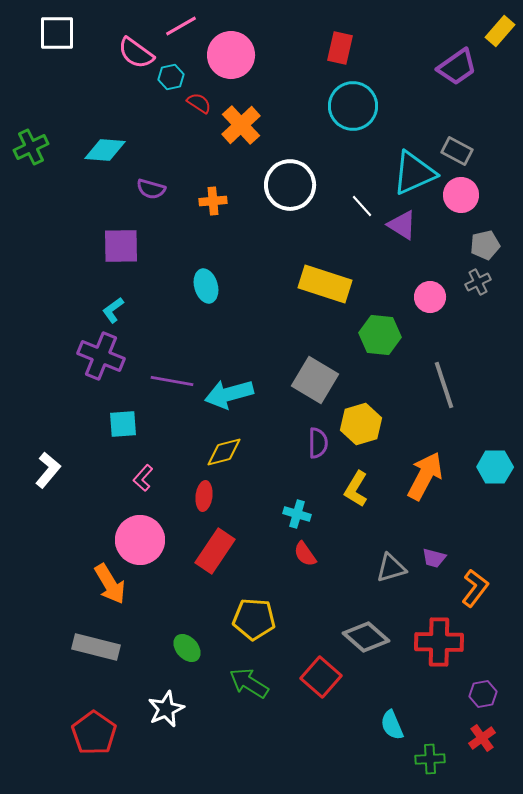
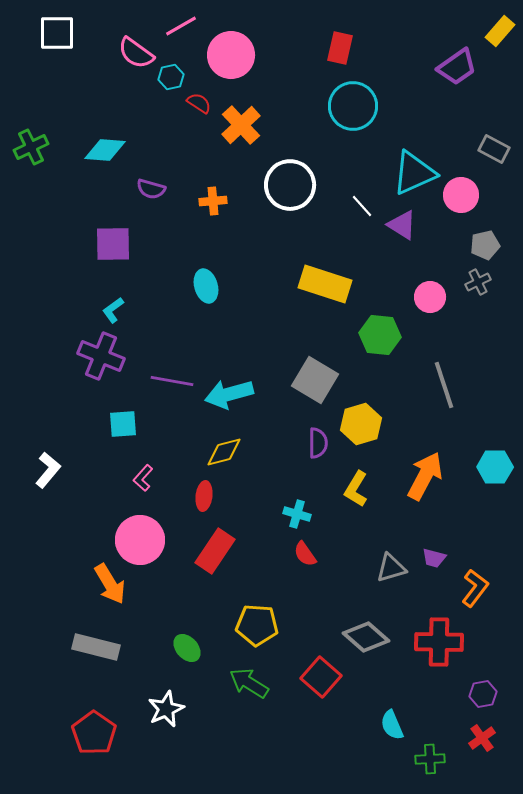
gray rectangle at (457, 151): moved 37 px right, 2 px up
purple square at (121, 246): moved 8 px left, 2 px up
yellow pentagon at (254, 619): moved 3 px right, 6 px down
